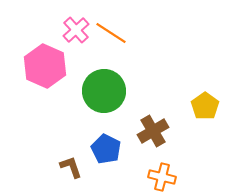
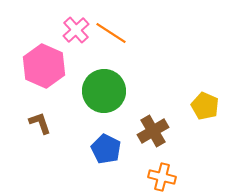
pink hexagon: moved 1 px left
yellow pentagon: rotated 12 degrees counterclockwise
brown L-shape: moved 31 px left, 44 px up
